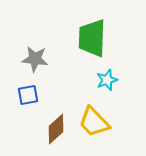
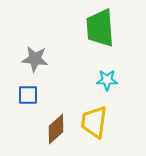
green trapezoid: moved 8 px right, 10 px up; rotated 6 degrees counterclockwise
cyan star: rotated 20 degrees clockwise
blue square: rotated 10 degrees clockwise
yellow trapezoid: rotated 52 degrees clockwise
